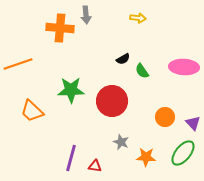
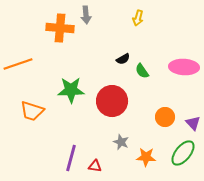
yellow arrow: rotated 98 degrees clockwise
orange trapezoid: rotated 25 degrees counterclockwise
